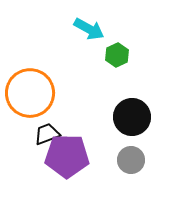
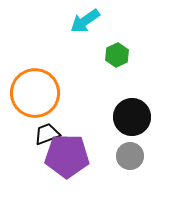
cyan arrow: moved 4 px left, 8 px up; rotated 116 degrees clockwise
orange circle: moved 5 px right
gray circle: moved 1 px left, 4 px up
